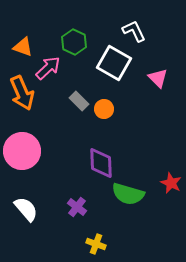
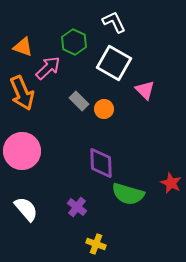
white L-shape: moved 20 px left, 9 px up
pink triangle: moved 13 px left, 12 px down
